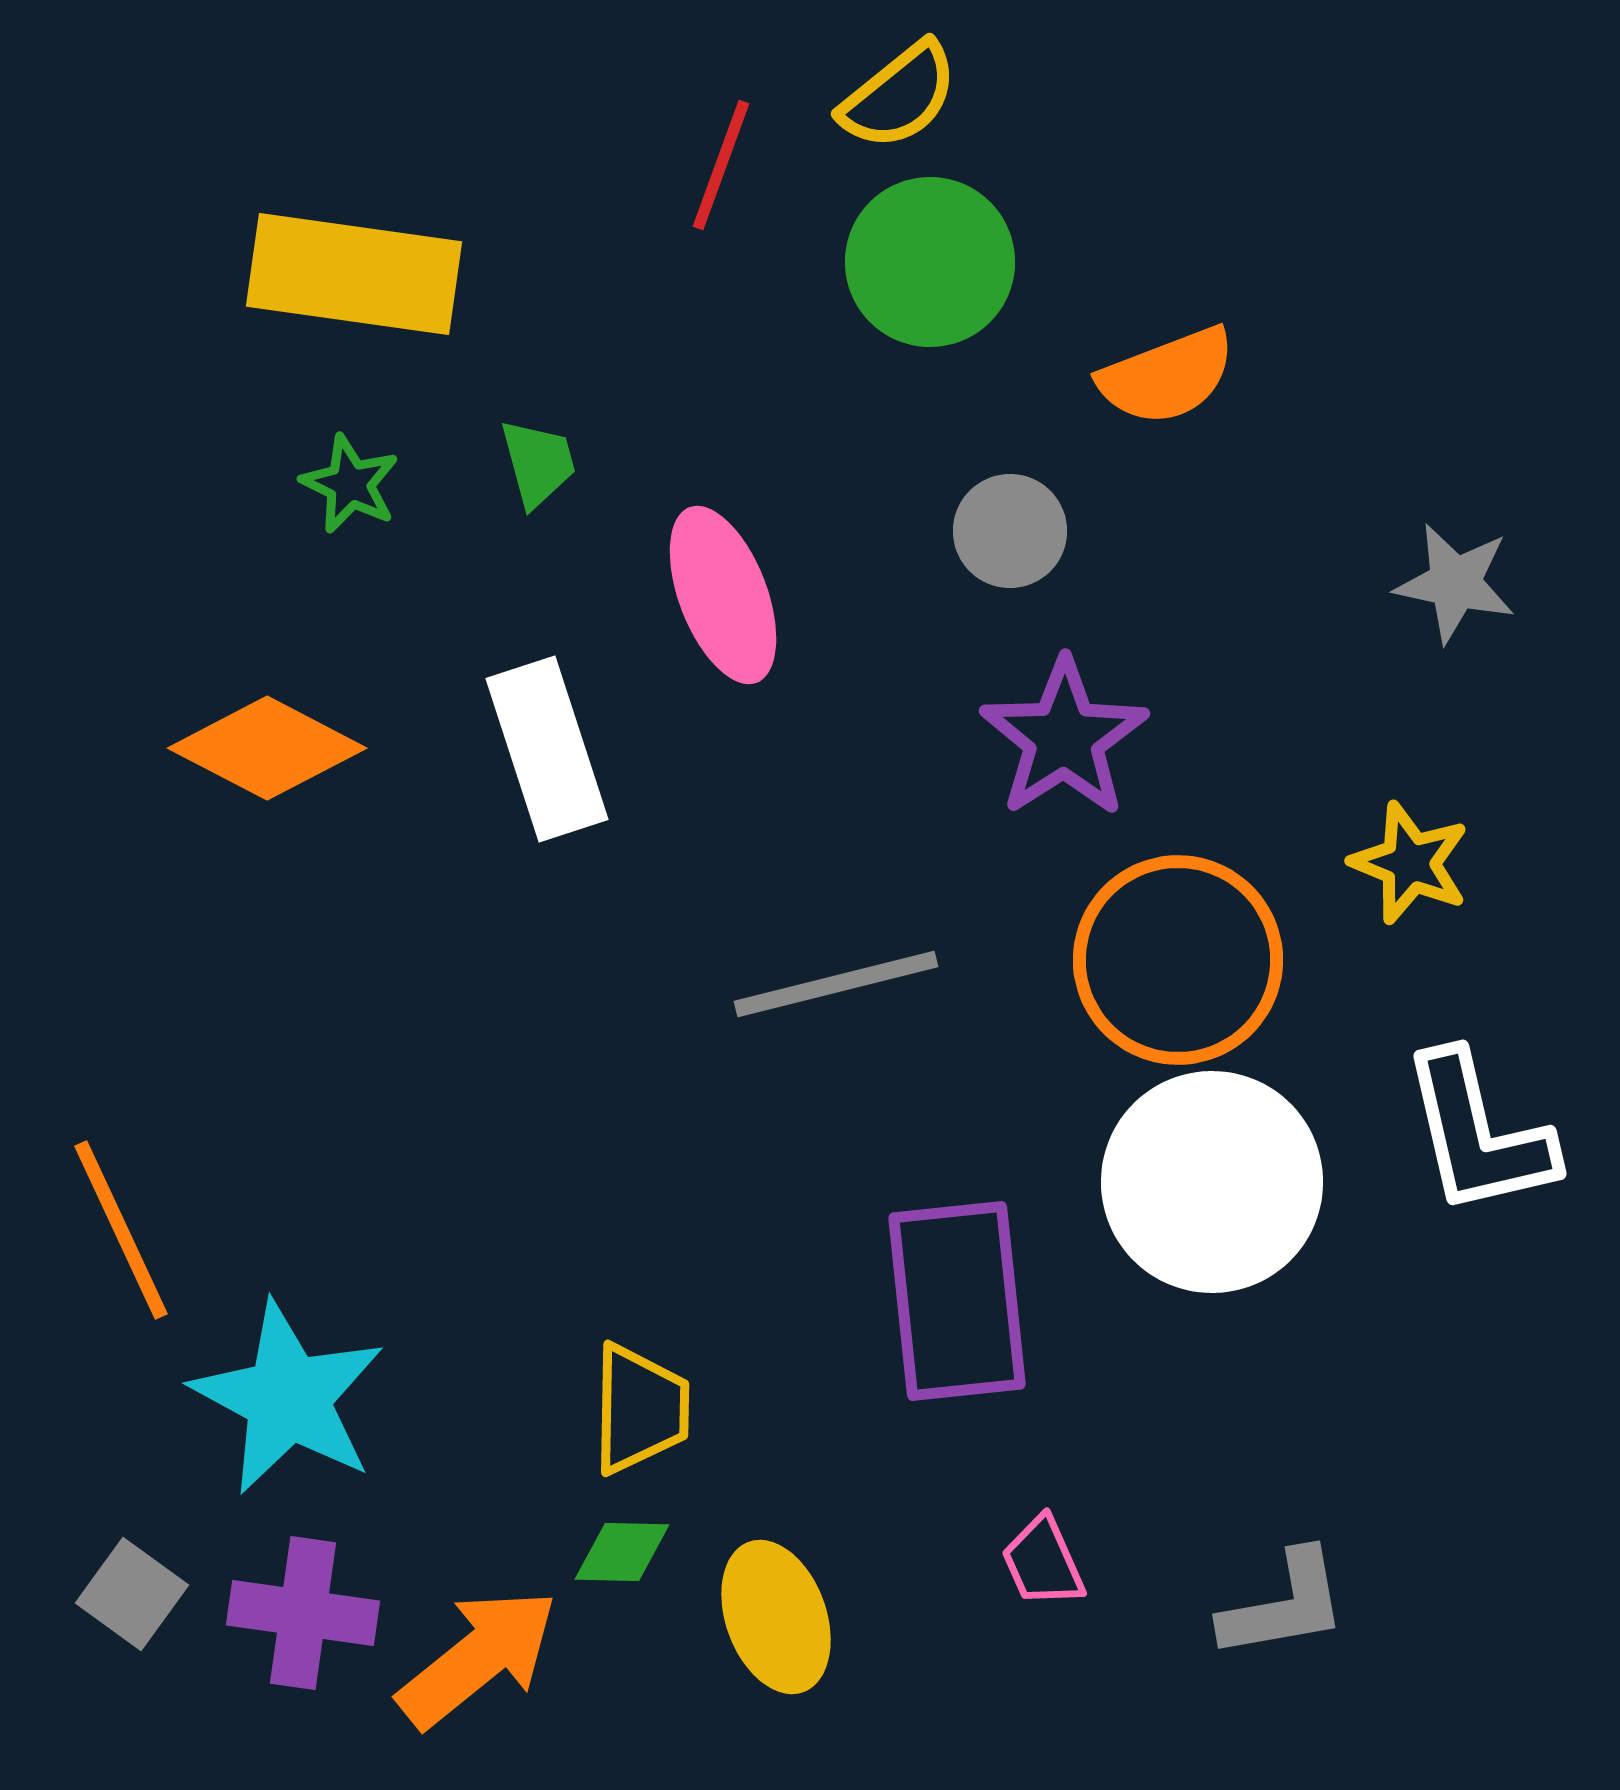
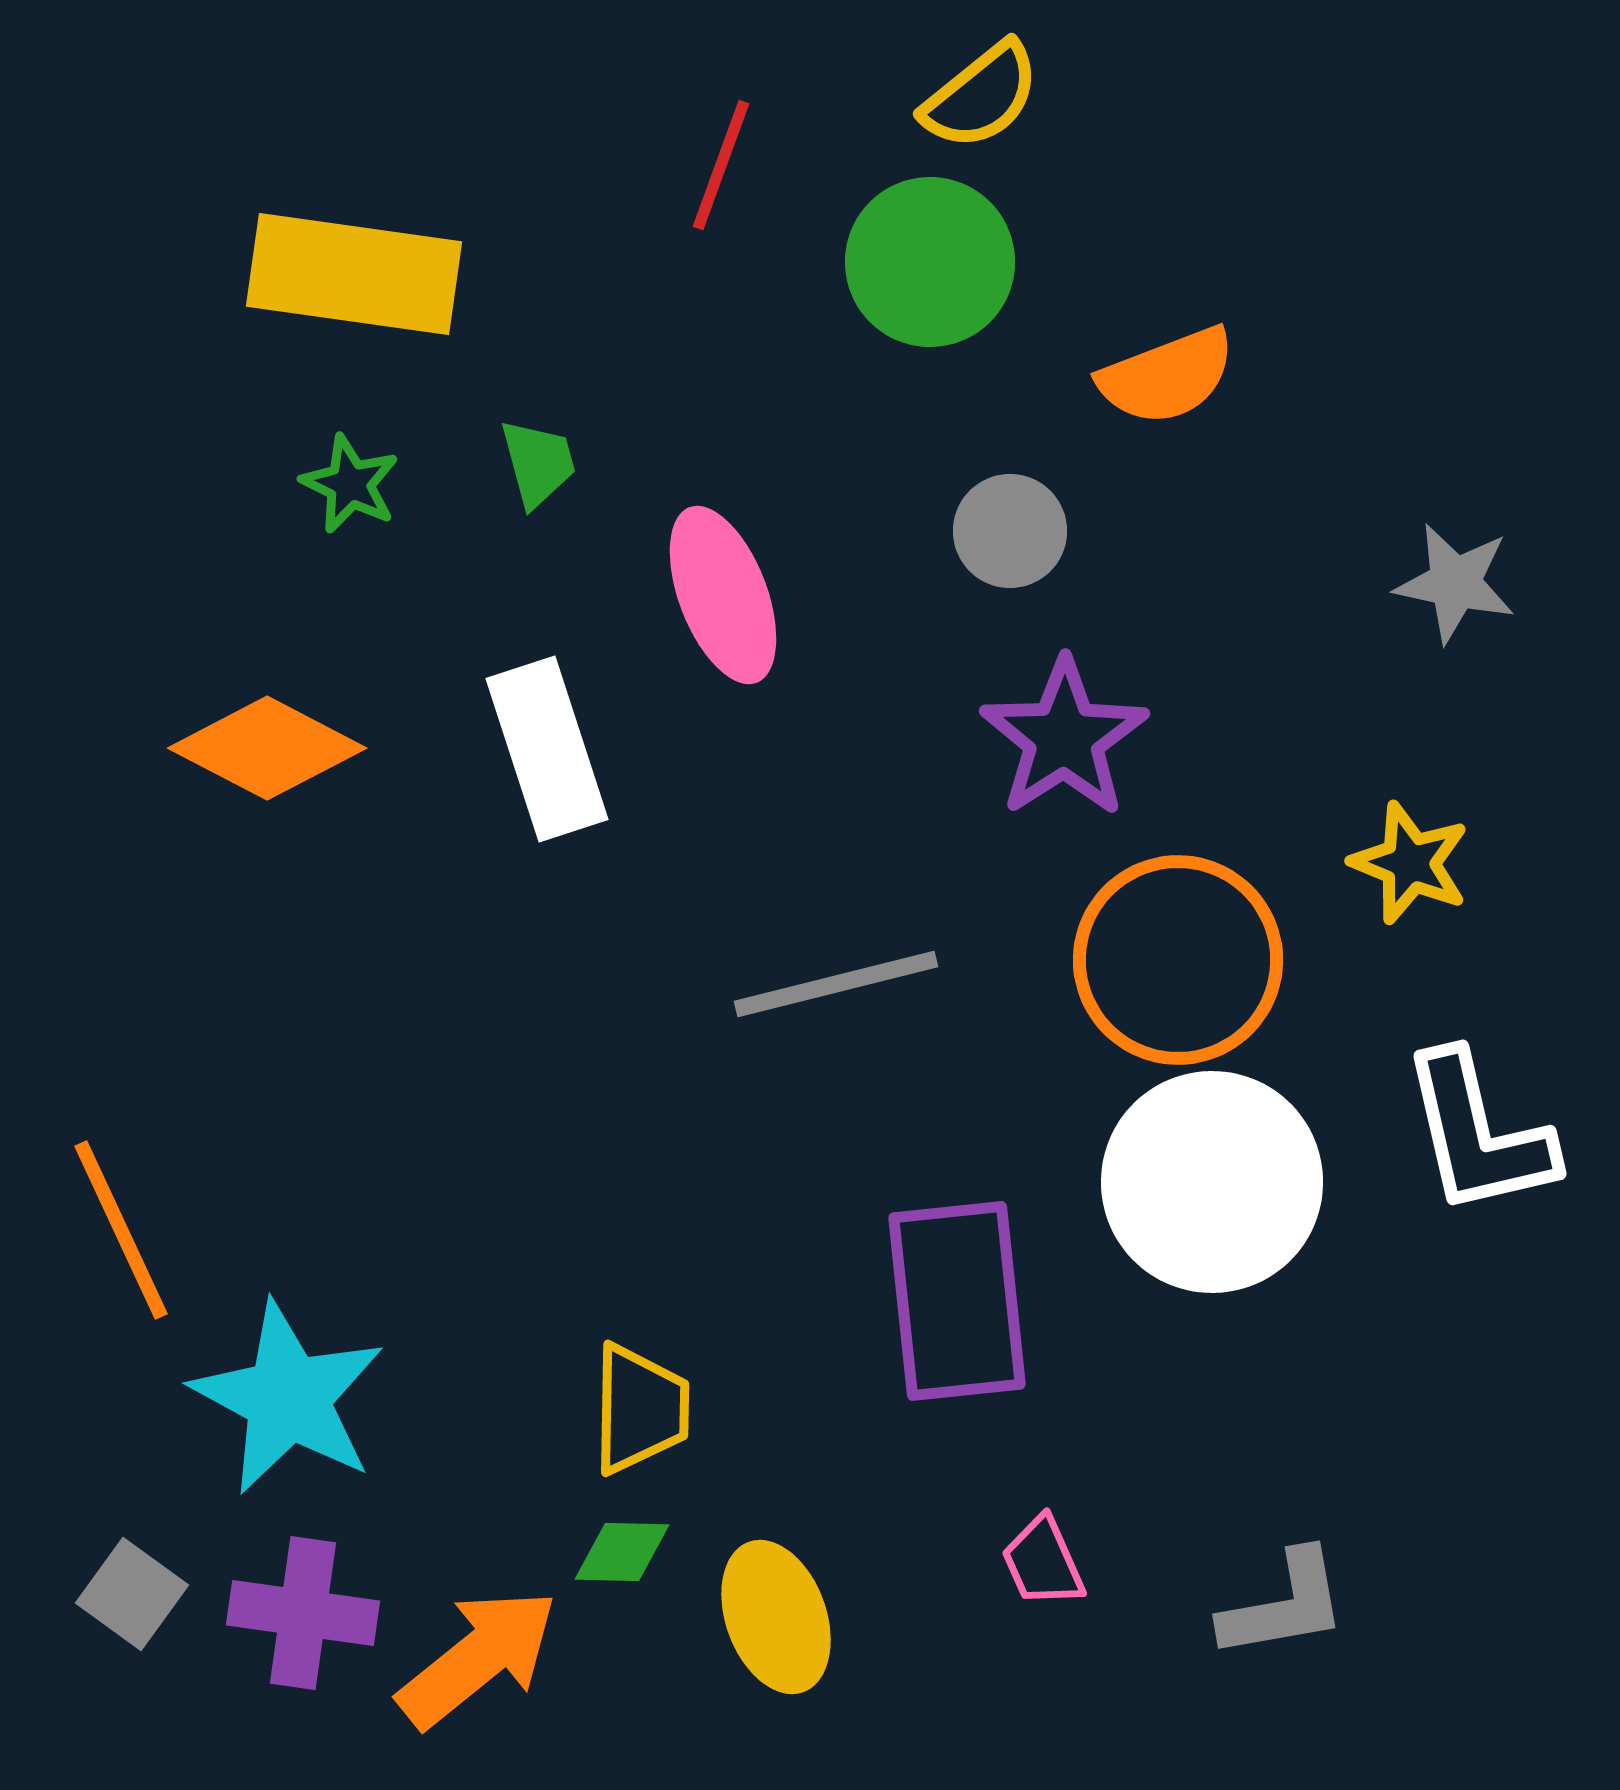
yellow semicircle: moved 82 px right
